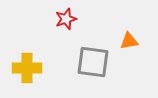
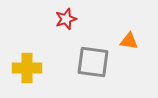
orange triangle: rotated 18 degrees clockwise
